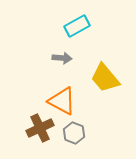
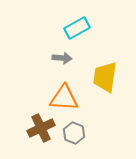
cyan rectangle: moved 2 px down
yellow trapezoid: moved 1 px up; rotated 48 degrees clockwise
orange triangle: moved 2 px right, 3 px up; rotated 24 degrees counterclockwise
brown cross: moved 1 px right
